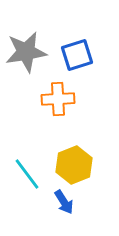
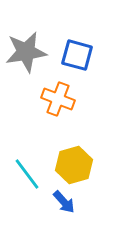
blue square: rotated 32 degrees clockwise
orange cross: rotated 24 degrees clockwise
yellow hexagon: rotated 6 degrees clockwise
blue arrow: rotated 10 degrees counterclockwise
